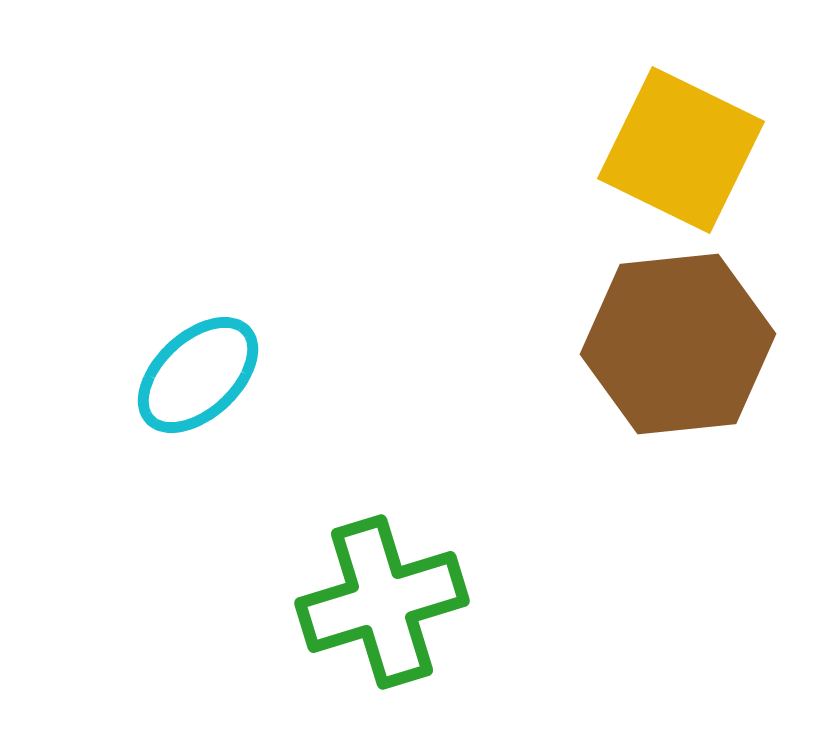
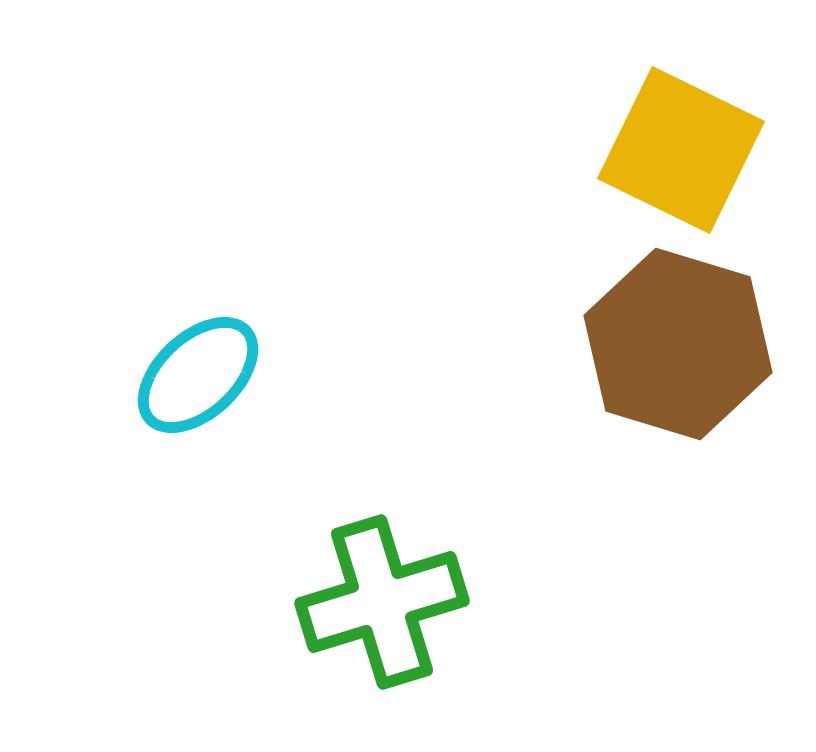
brown hexagon: rotated 23 degrees clockwise
